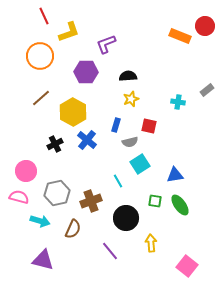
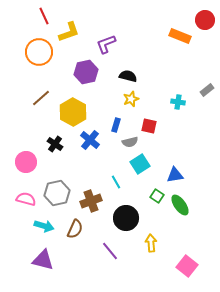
red circle: moved 6 px up
orange circle: moved 1 px left, 4 px up
purple hexagon: rotated 15 degrees counterclockwise
black semicircle: rotated 18 degrees clockwise
blue cross: moved 3 px right
black cross: rotated 28 degrees counterclockwise
pink circle: moved 9 px up
cyan line: moved 2 px left, 1 px down
pink semicircle: moved 7 px right, 2 px down
green square: moved 2 px right, 5 px up; rotated 24 degrees clockwise
cyan arrow: moved 4 px right, 5 px down
brown semicircle: moved 2 px right
